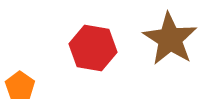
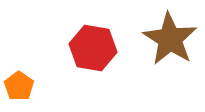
orange pentagon: moved 1 px left
